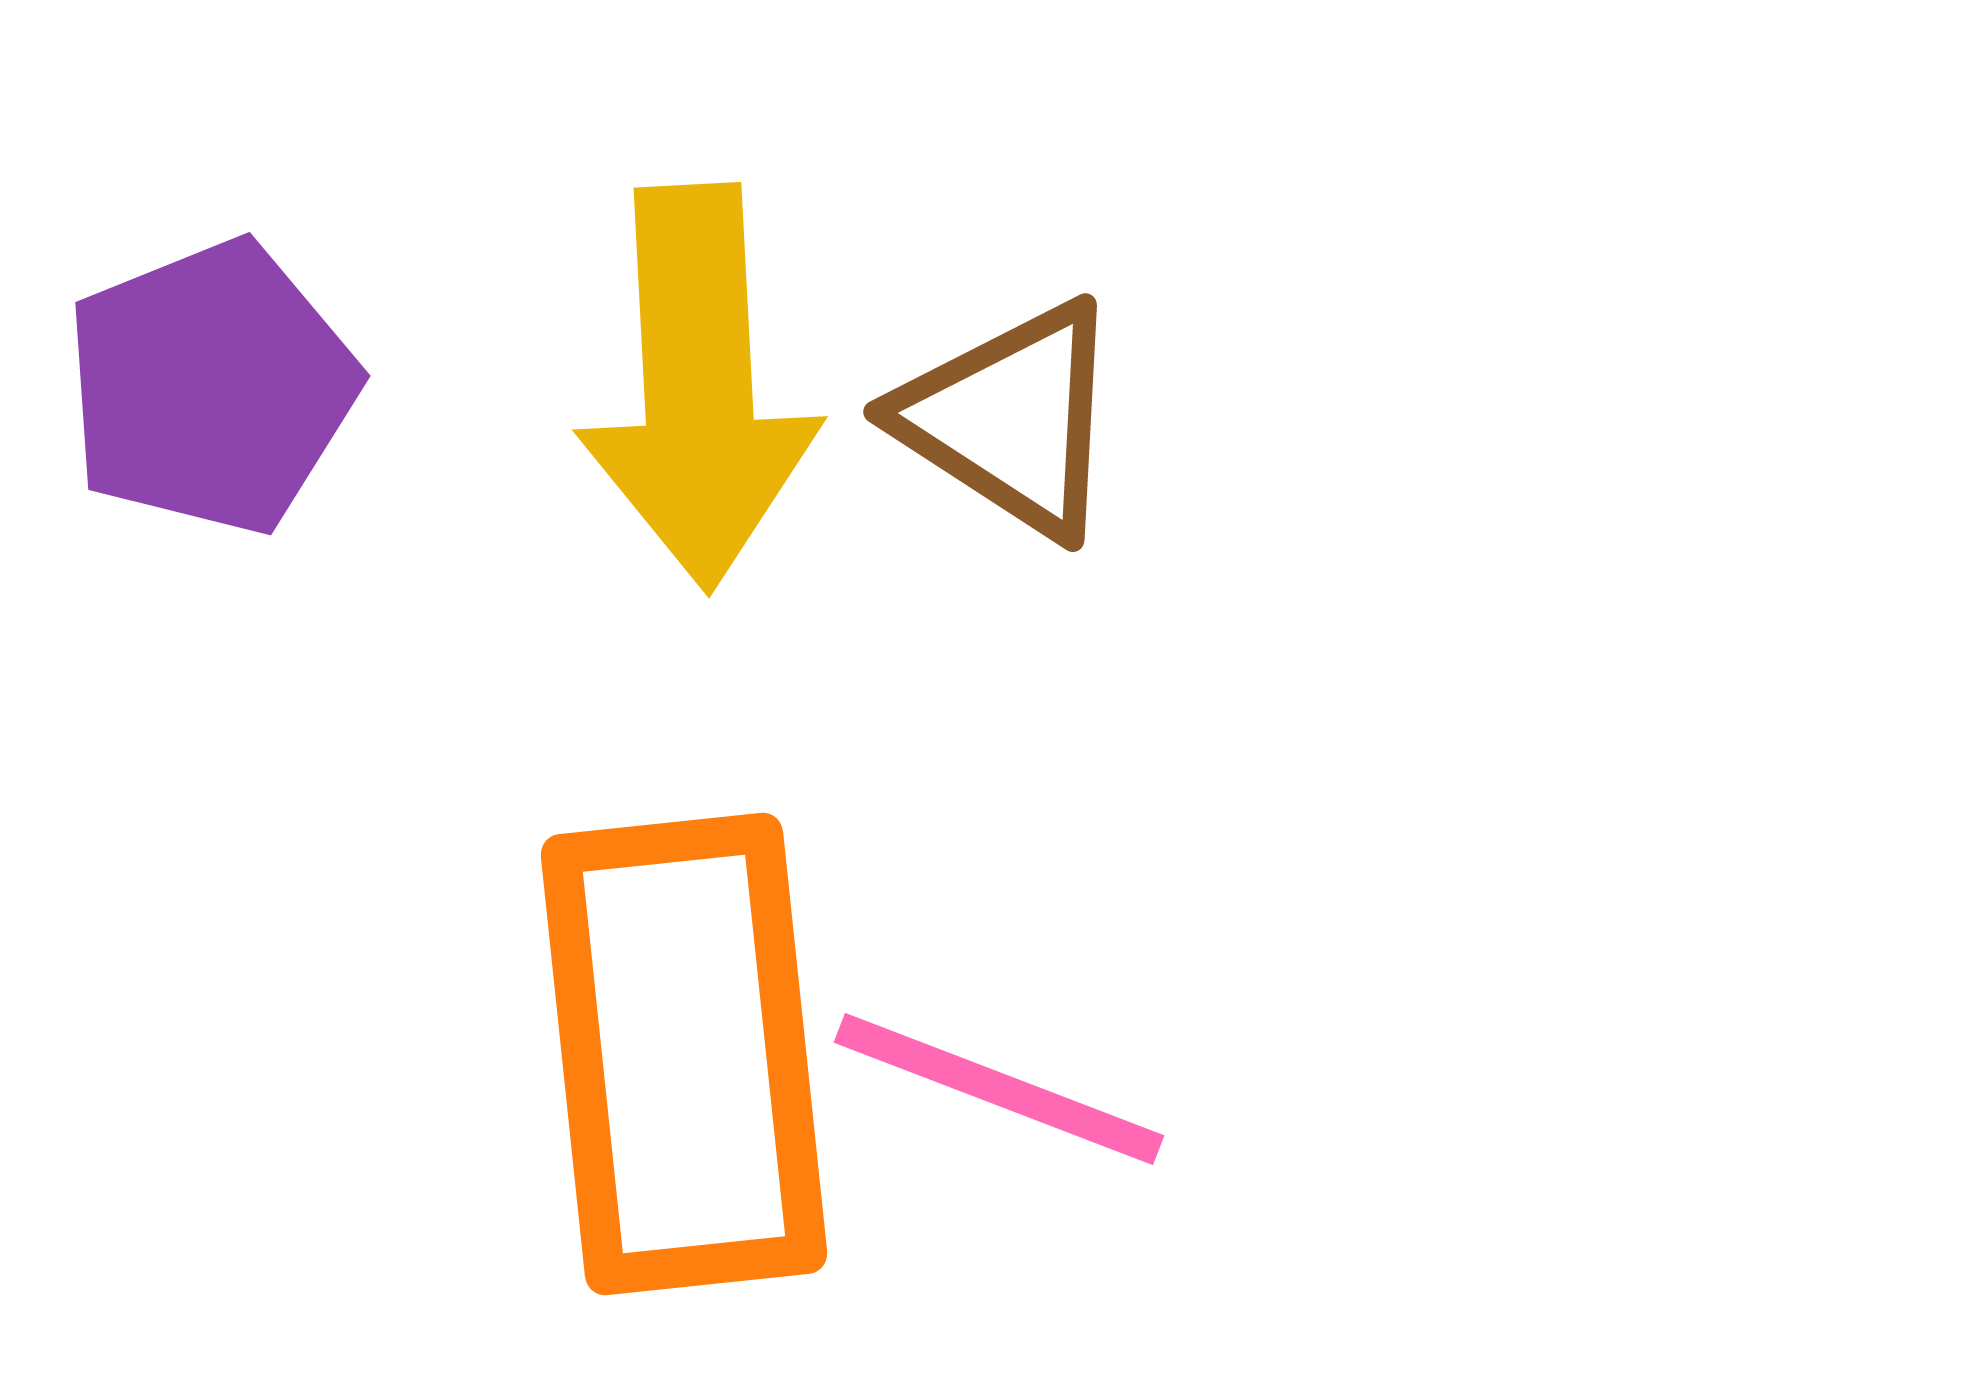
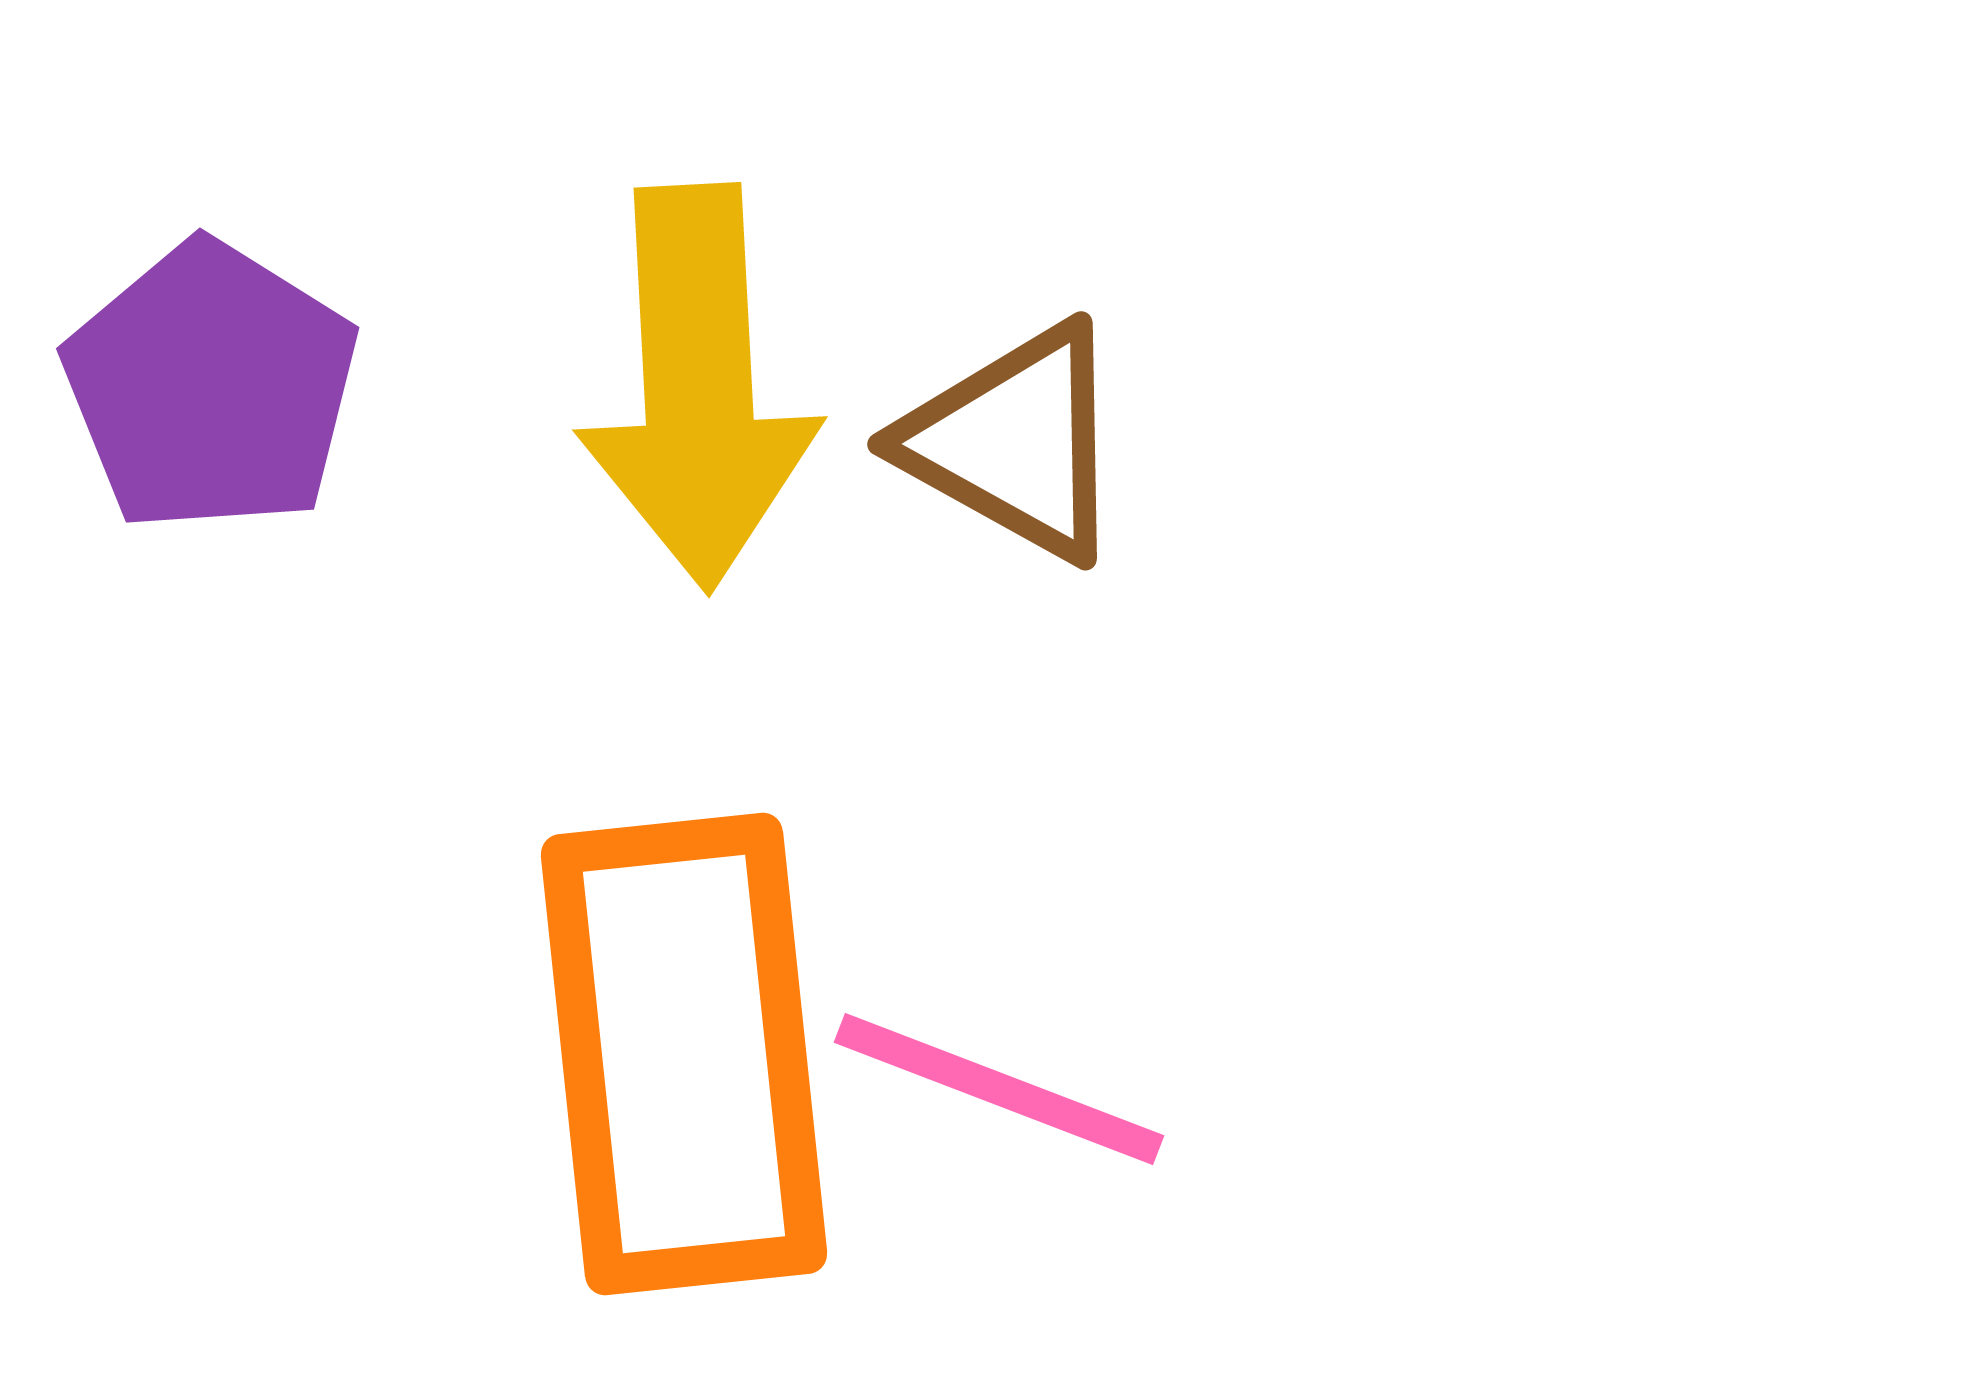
purple pentagon: rotated 18 degrees counterclockwise
brown triangle: moved 4 px right, 23 px down; rotated 4 degrees counterclockwise
